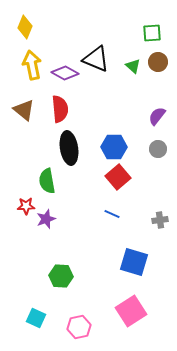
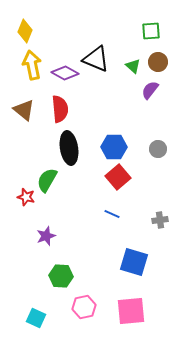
yellow diamond: moved 4 px down
green square: moved 1 px left, 2 px up
purple semicircle: moved 7 px left, 26 px up
green semicircle: moved 1 px up; rotated 40 degrees clockwise
red star: moved 9 px up; rotated 18 degrees clockwise
purple star: moved 17 px down
pink square: rotated 28 degrees clockwise
pink hexagon: moved 5 px right, 20 px up
